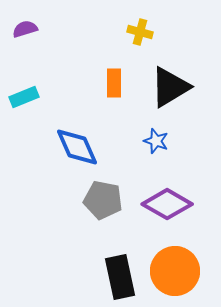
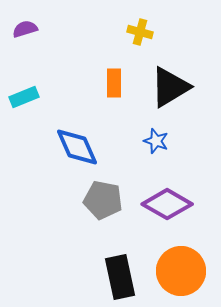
orange circle: moved 6 px right
